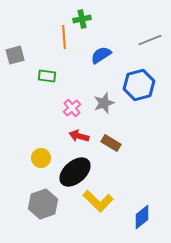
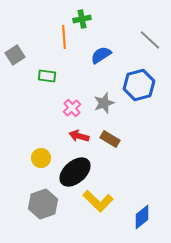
gray line: rotated 65 degrees clockwise
gray square: rotated 18 degrees counterclockwise
brown rectangle: moved 1 px left, 4 px up
